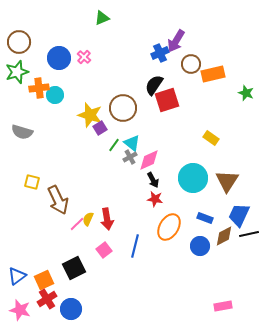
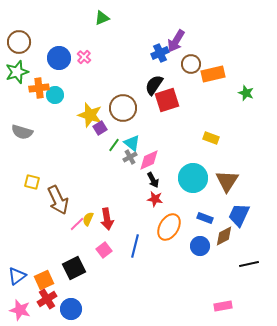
yellow rectangle at (211, 138): rotated 14 degrees counterclockwise
black line at (249, 234): moved 30 px down
